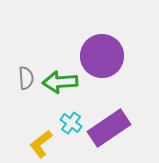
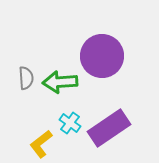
cyan cross: moved 1 px left
